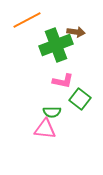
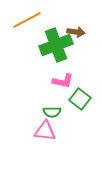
pink triangle: moved 2 px down
